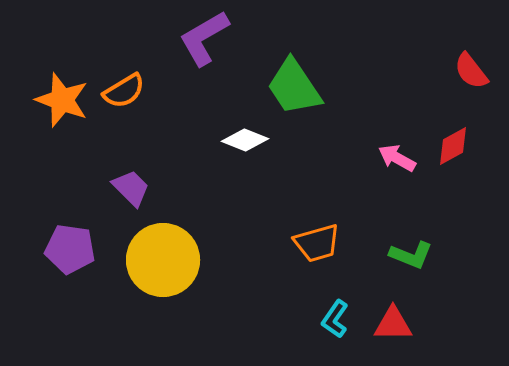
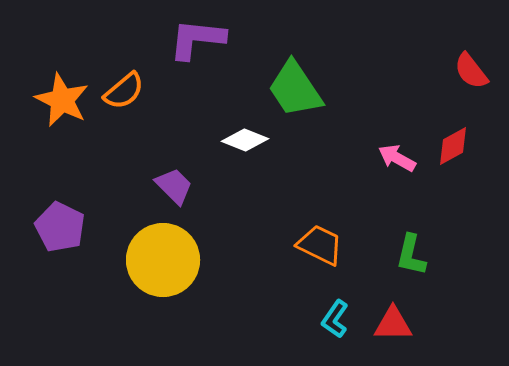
purple L-shape: moved 7 px left, 1 px down; rotated 36 degrees clockwise
green trapezoid: moved 1 px right, 2 px down
orange semicircle: rotated 9 degrees counterclockwise
orange star: rotated 6 degrees clockwise
purple trapezoid: moved 43 px right, 2 px up
orange trapezoid: moved 3 px right, 2 px down; rotated 138 degrees counterclockwise
purple pentagon: moved 10 px left, 22 px up; rotated 18 degrees clockwise
green L-shape: rotated 81 degrees clockwise
